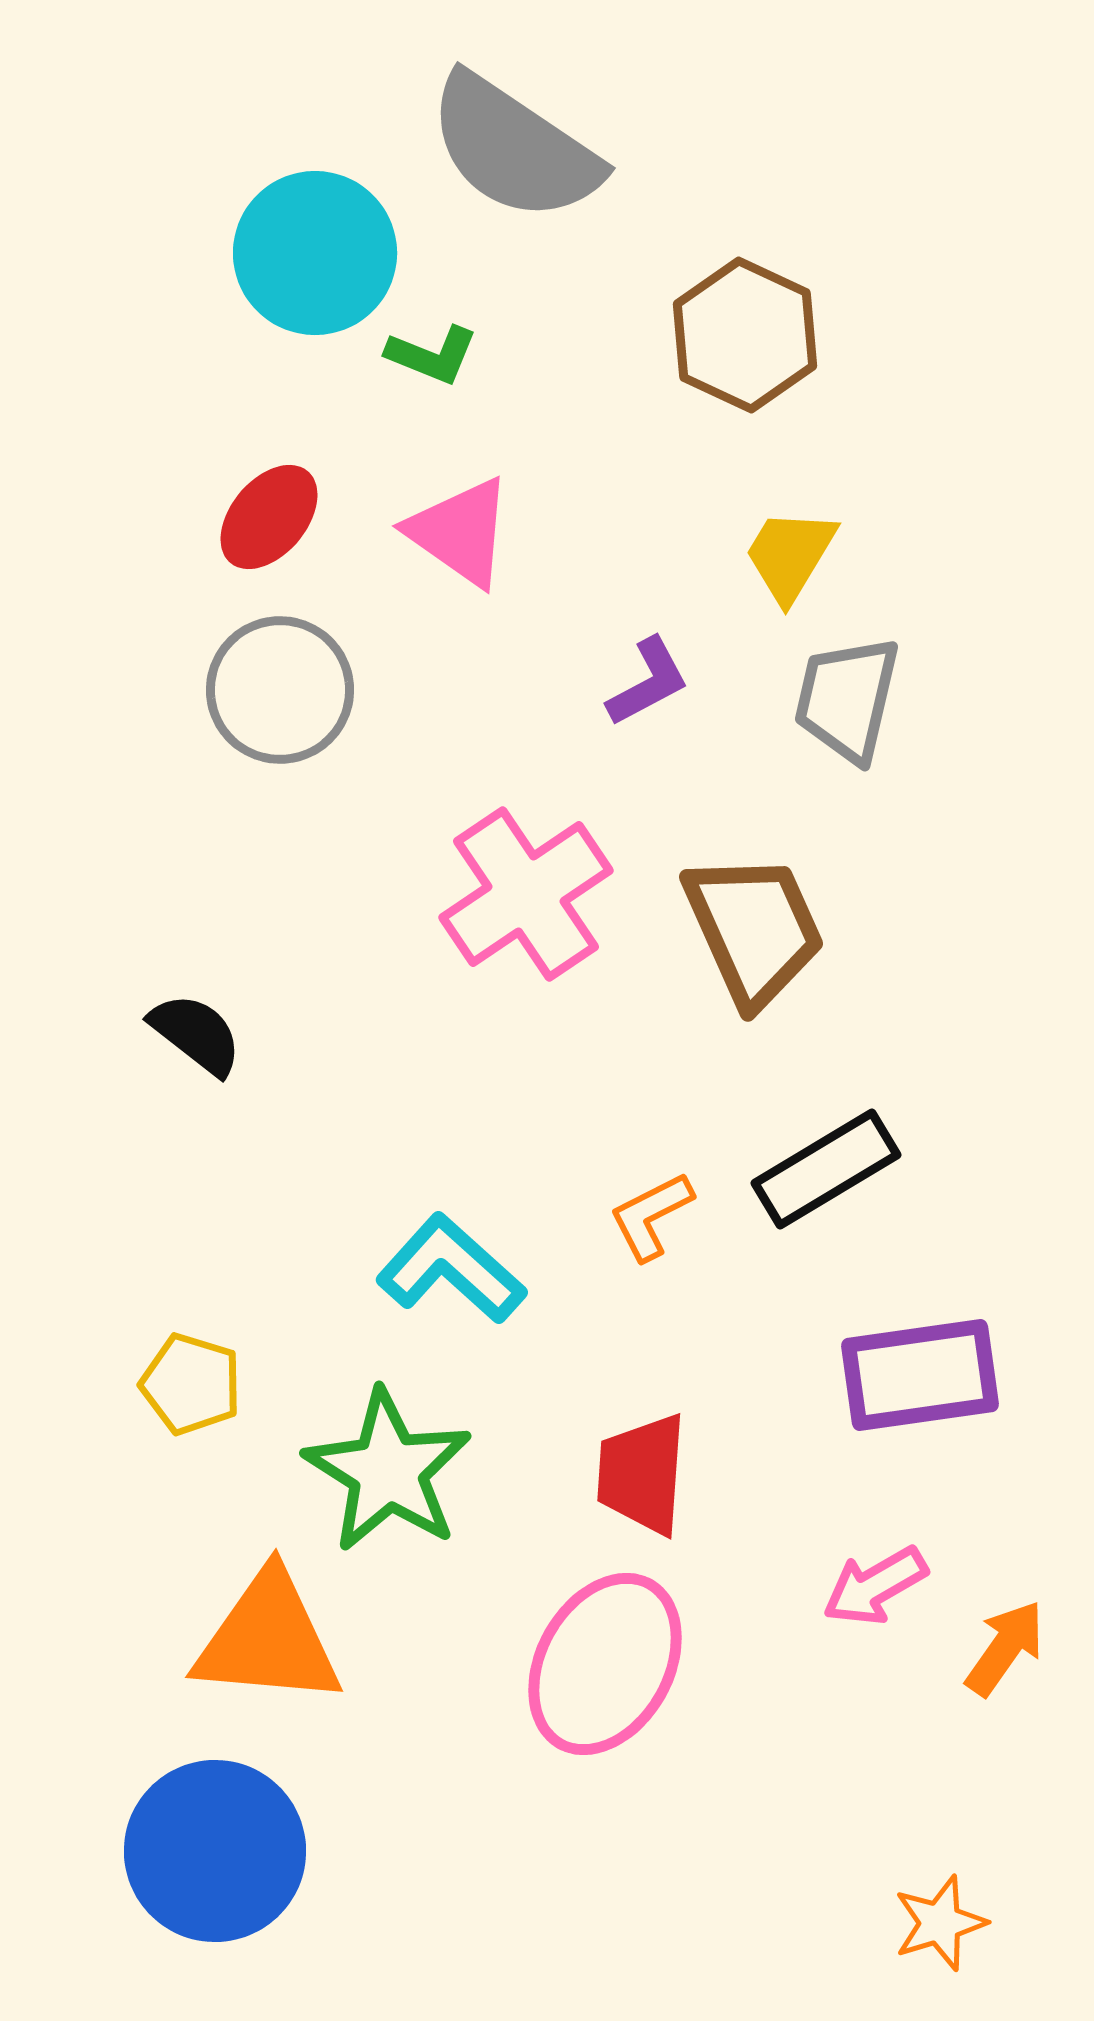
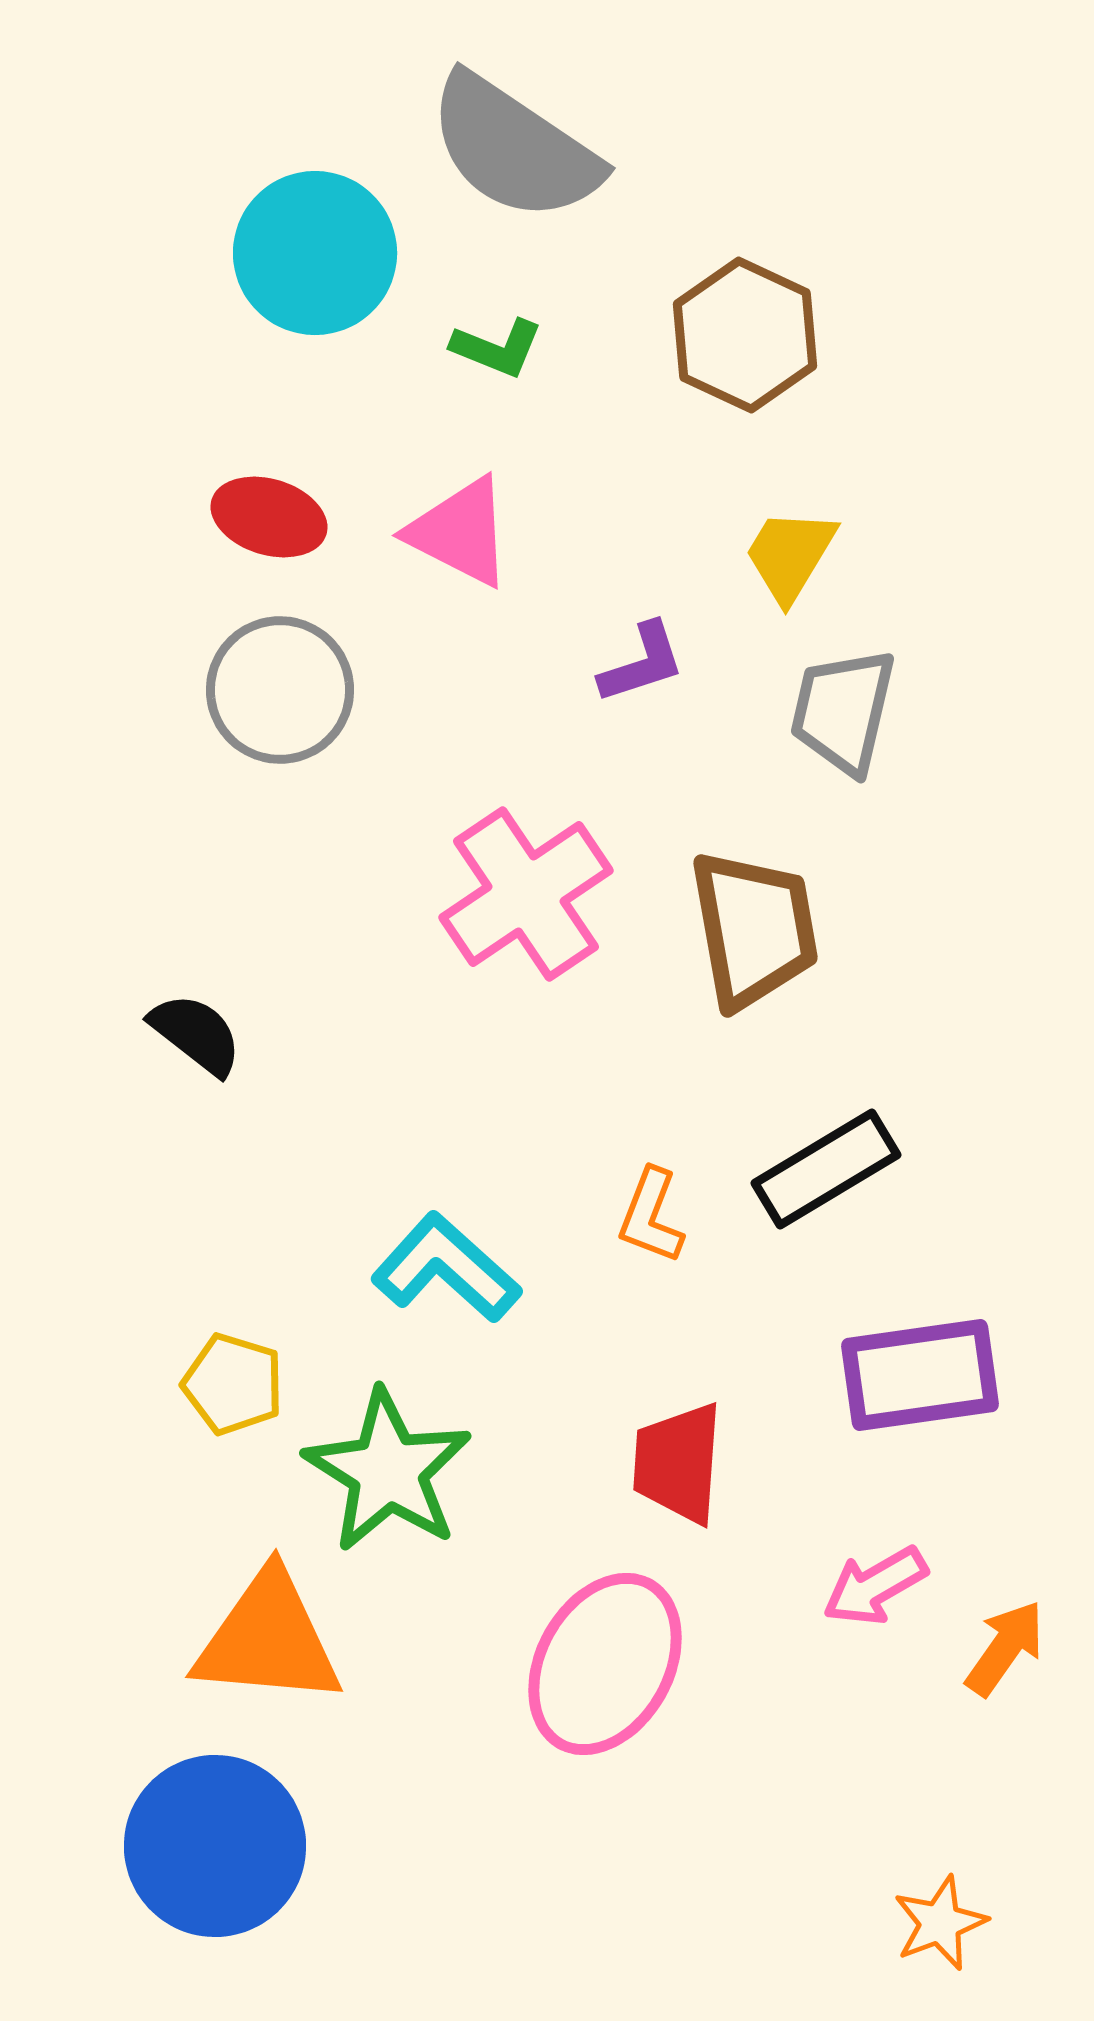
green L-shape: moved 65 px right, 7 px up
red ellipse: rotated 67 degrees clockwise
pink triangle: rotated 8 degrees counterclockwise
purple L-shape: moved 6 px left, 19 px up; rotated 10 degrees clockwise
gray trapezoid: moved 4 px left, 12 px down
brown trapezoid: rotated 14 degrees clockwise
orange L-shape: rotated 42 degrees counterclockwise
cyan L-shape: moved 5 px left, 1 px up
yellow pentagon: moved 42 px right
red trapezoid: moved 36 px right, 11 px up
blue circle: moved 5 px up
orange star: rotated 4 degrees counterclockwise
